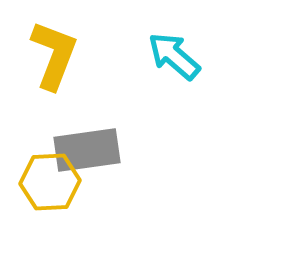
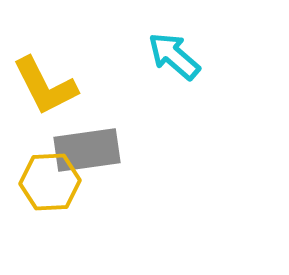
yellow L-shape: moved 9 px left, 31 px down; rotated 132 degrees clockwise
